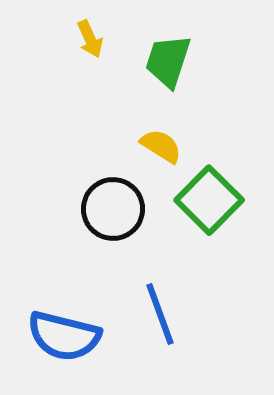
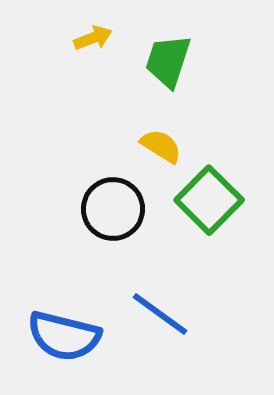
yellow arrow: moved 3 px right, 1 px up; rotated 87 degrees counterclockwise
blue line: rotated 34 degrees counterclockwise
